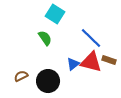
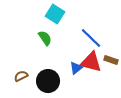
brown rectangle: moved 2 px right
blue triangle: moved 3 px right, 4 px down
